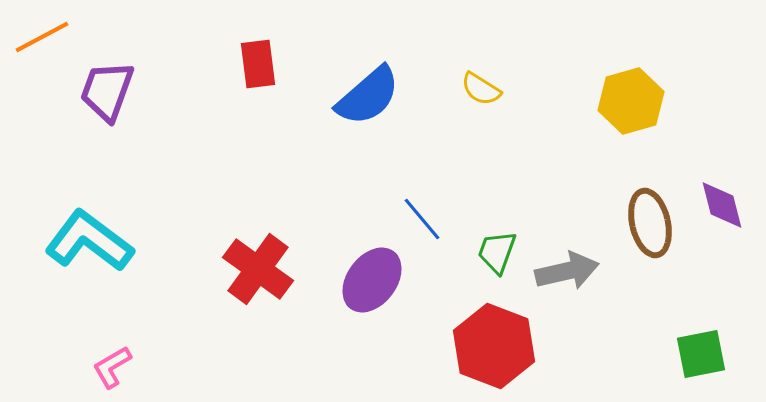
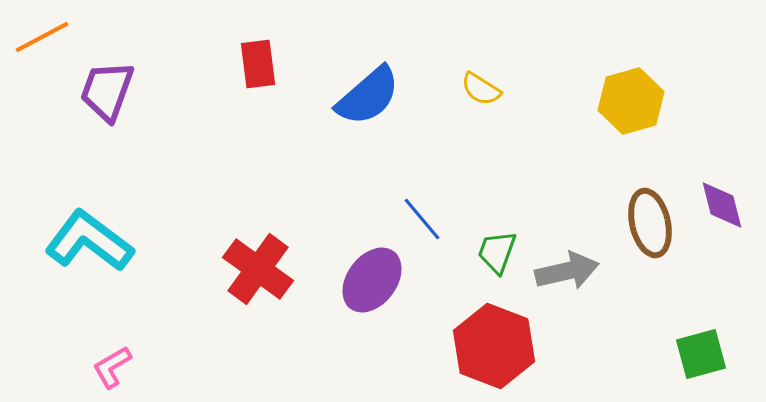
green square: rotated 4 degrees counterclockwise
